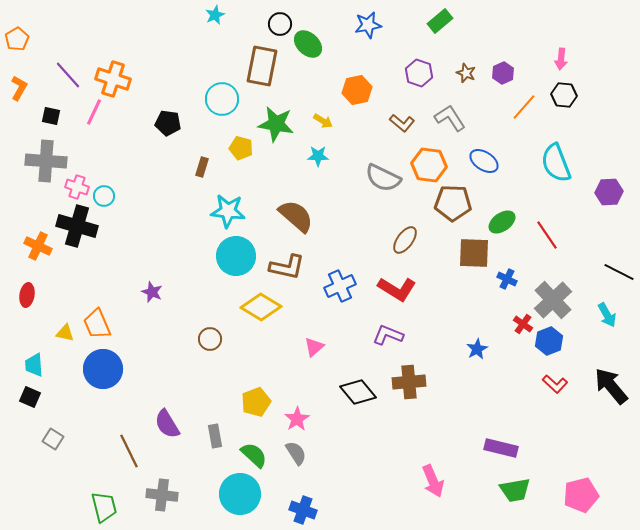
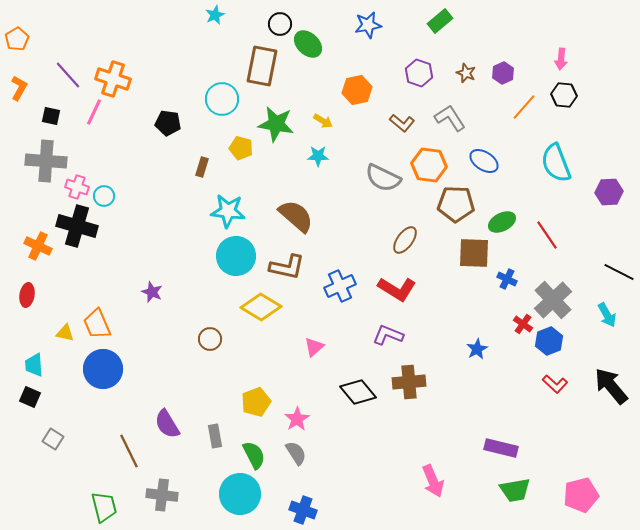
brown pentagon at (453, 203): moved 3 px right, 1 px down
green ellipse at (502, 222): rotated 8 degrees clockwise
green semicircle at (254, 455): rotated 20 degrees clockwise
